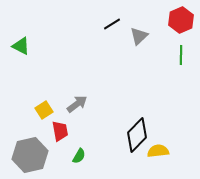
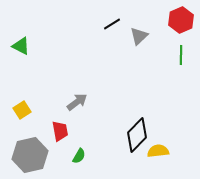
gray arrow: moved 2 px up
yellow square: moved 22 px left
